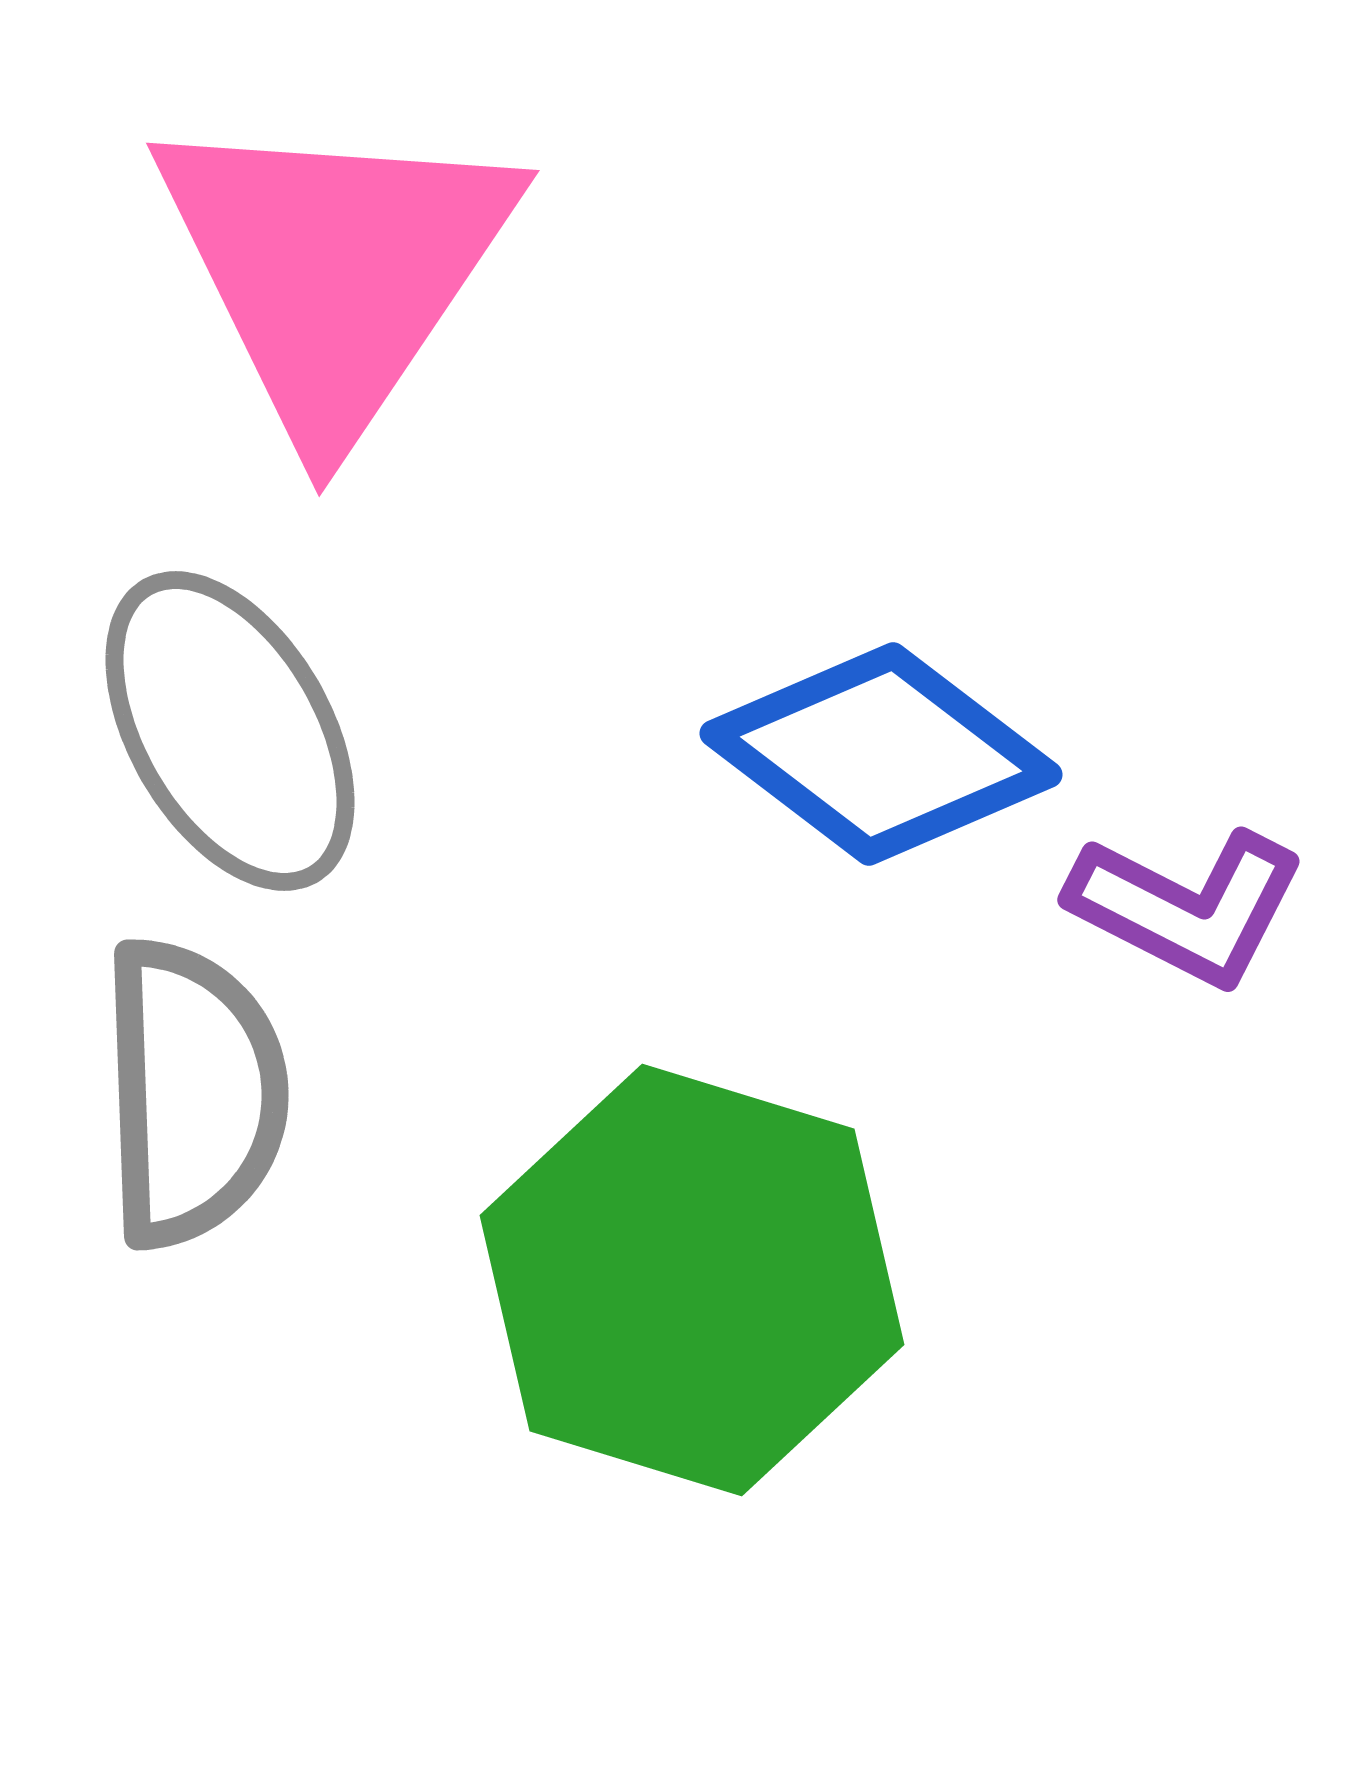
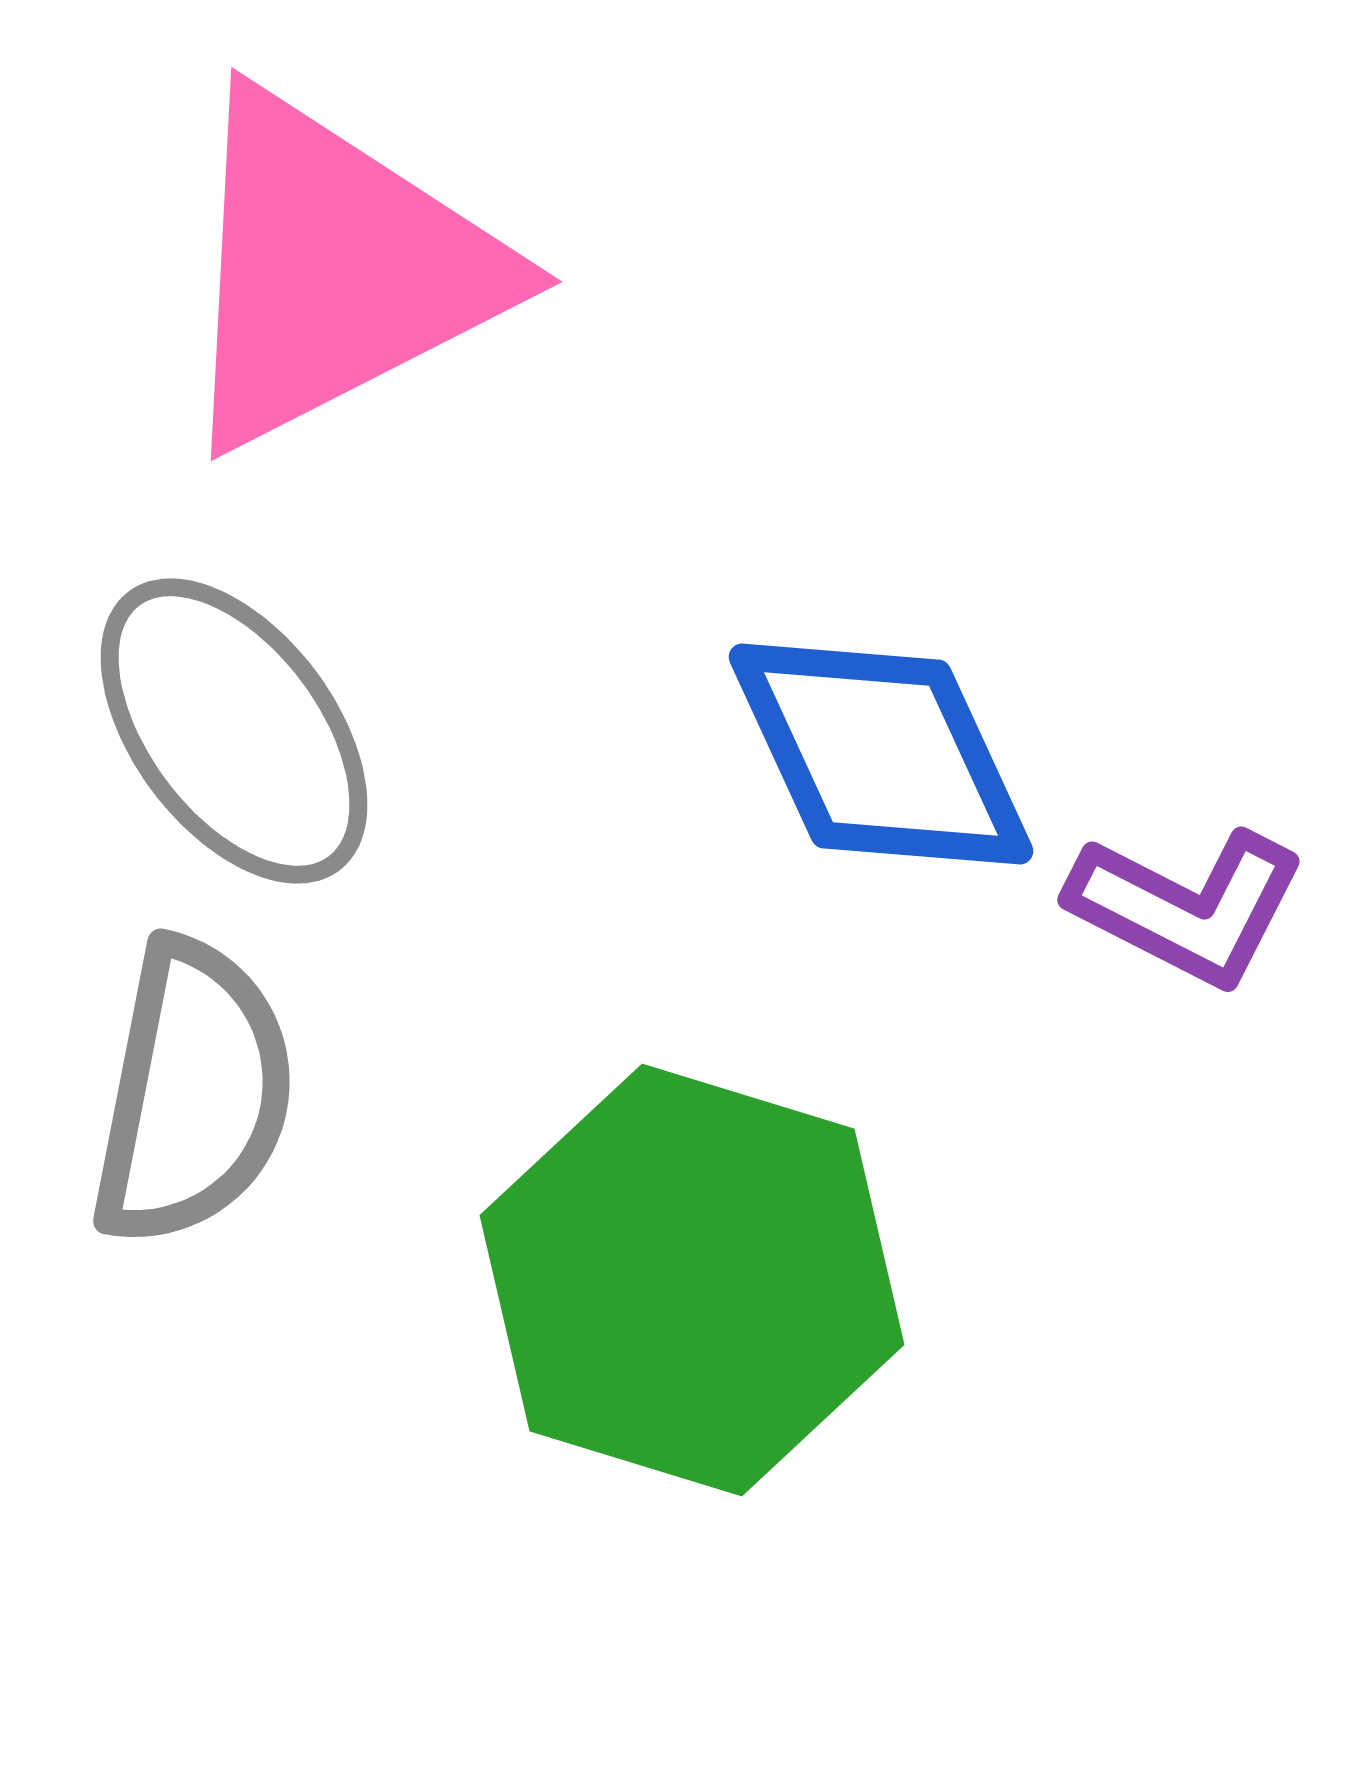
pink triangle: rotated 29 degrees clockwise
gray ellipse: moved 4 px right; rotated 7 degrees counterclockwise
blue diamond: rotated 28 degrees clockwise
gray semicircle: rotated 13 degrees clockwise
